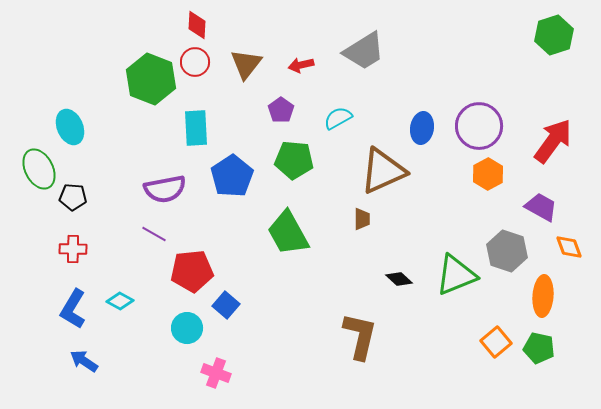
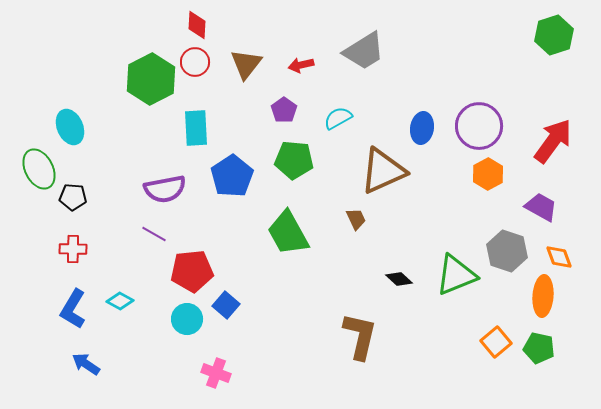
green hexagon at (151, 79): rotated 12 degrees clockwise
purple pentagon at (281, 110): moved 3 px right
brown trapezoid at (362, 219): moved 6 px left; rotated 25 degrees counterclockwise
orange diamond at (569, 247): moved 10 px left, 10 px down
cyan circle at (187, 328): moved 9 px up
blue arrow at (84, 361): moved 2 px right, 3 px down
